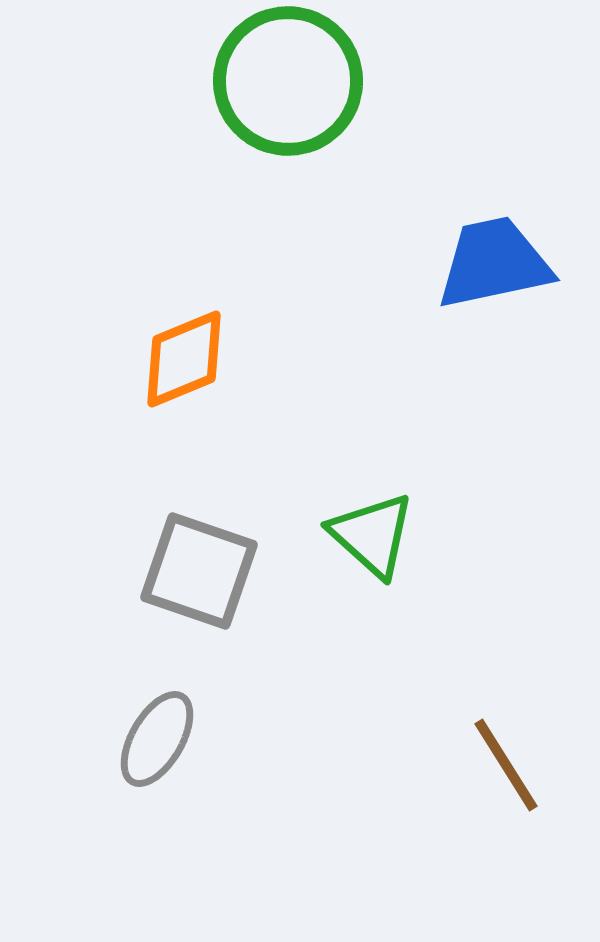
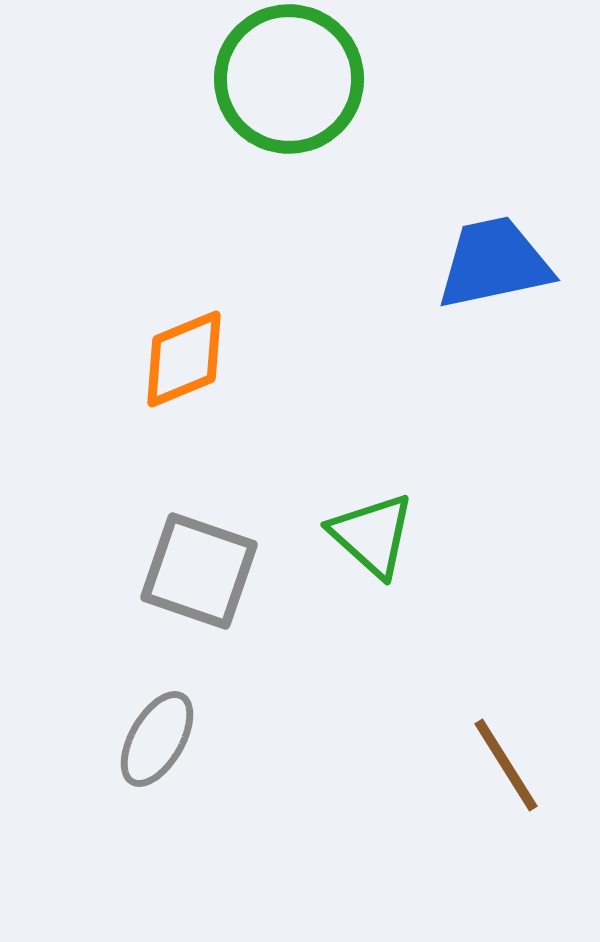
green circle: moved 1 px right, 2 px up
